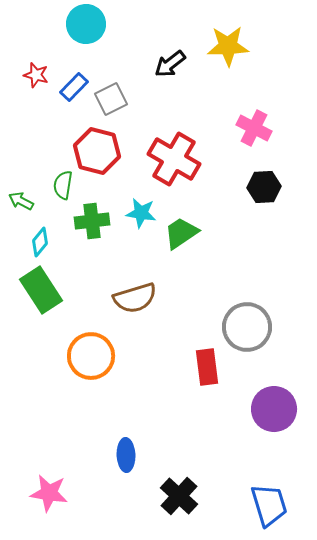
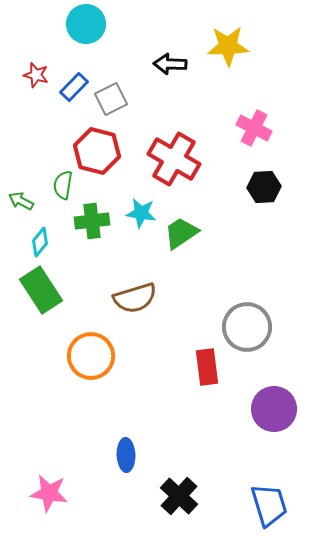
black arrow: rotated 40 degrees clockwise
